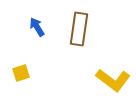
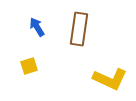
yellow square: moved 8 px right, 7 px up
yellow L-shape: moved 3 px left, 1 px up; rotated 12 degrees counterclockwise
